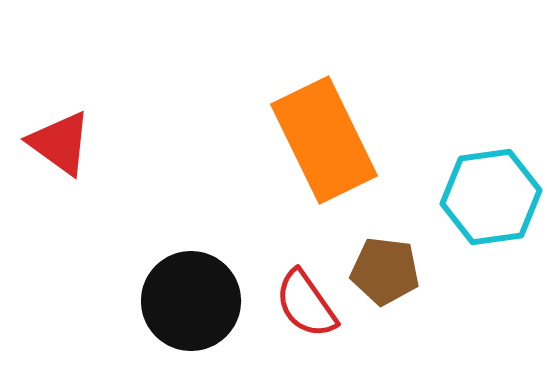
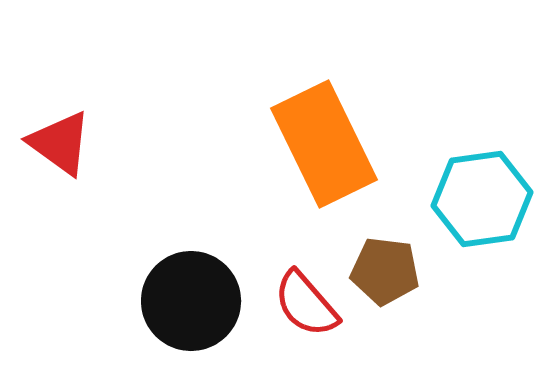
orange rectangle: moved 4 px down
cyan hexagon: moved 9 px left, 2 px down
red semicircle: rotated 6 degrees counterclockwise
